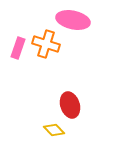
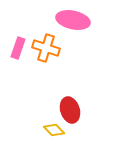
orange cross: moved 4 px down
red ellipse: moved 5 px down
